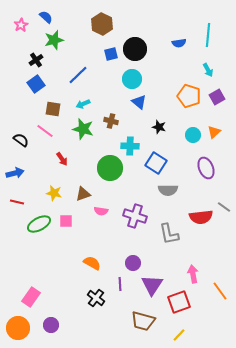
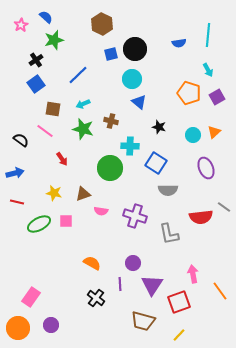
orange pentagon at (189, 96): moved 3 px up
